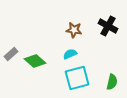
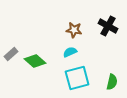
cyan semicircle: moved 2 px up
